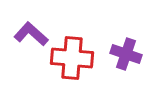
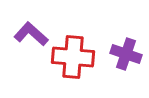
red cross: moved 1 px right, 1 px up
